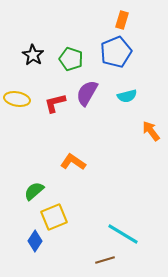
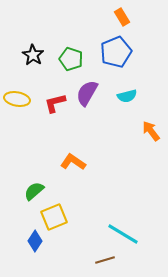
orange rectangle: moved 3 px up; rotated 48 degrees counterclockwise
